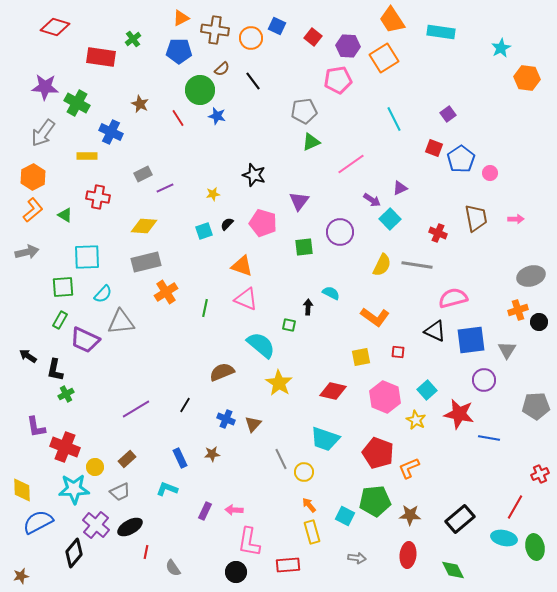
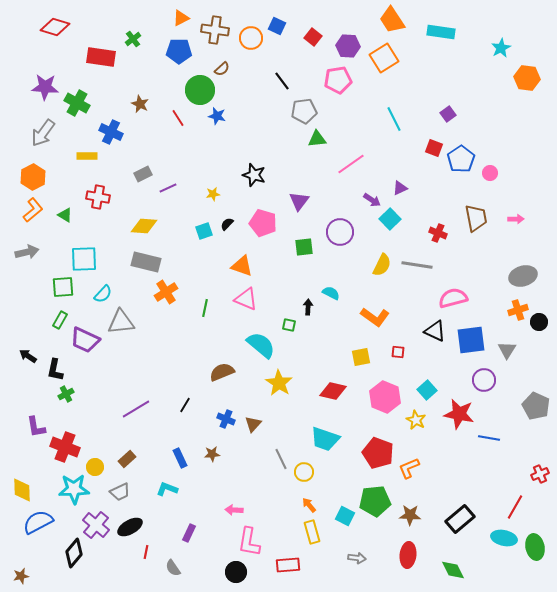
black line at (253, 81): moved 29 px right
green triangle at (311, 142): moved 6 px right, 3 px up; rotated 18 degrees clockwise
purple line at (165, 188): moved 3 px right
cyan square at (87, 257): moved 3 px left, 2 px down
gray rectangle at (146, 262): rotated 28 degrees clockwise
gray ellipse at (531, 276): moved 8 px left
gray pentagon at (536, 406): rotated 28 degrees clockwise
purple rectangle at (205, 511): moved 16 px left, 22 px down
